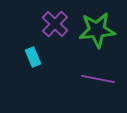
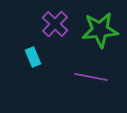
green star: moved 3 px right
purple line: moved 7 px left, 2 px up
